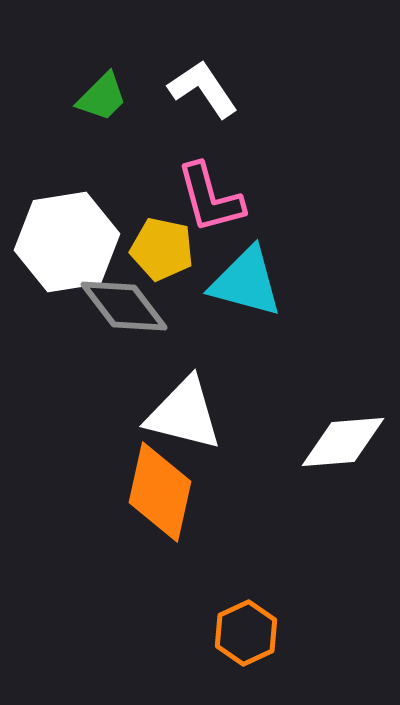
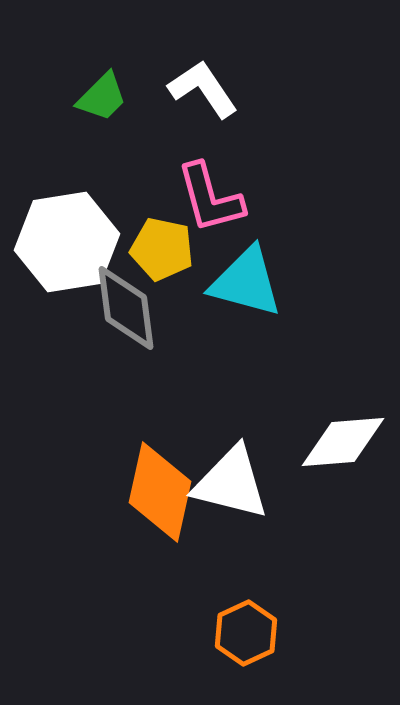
gray diamond: moved 2 px right, 2 px down; rotated 30 degrees clockwise
white triangle: moved 47 px right, 69 px down
